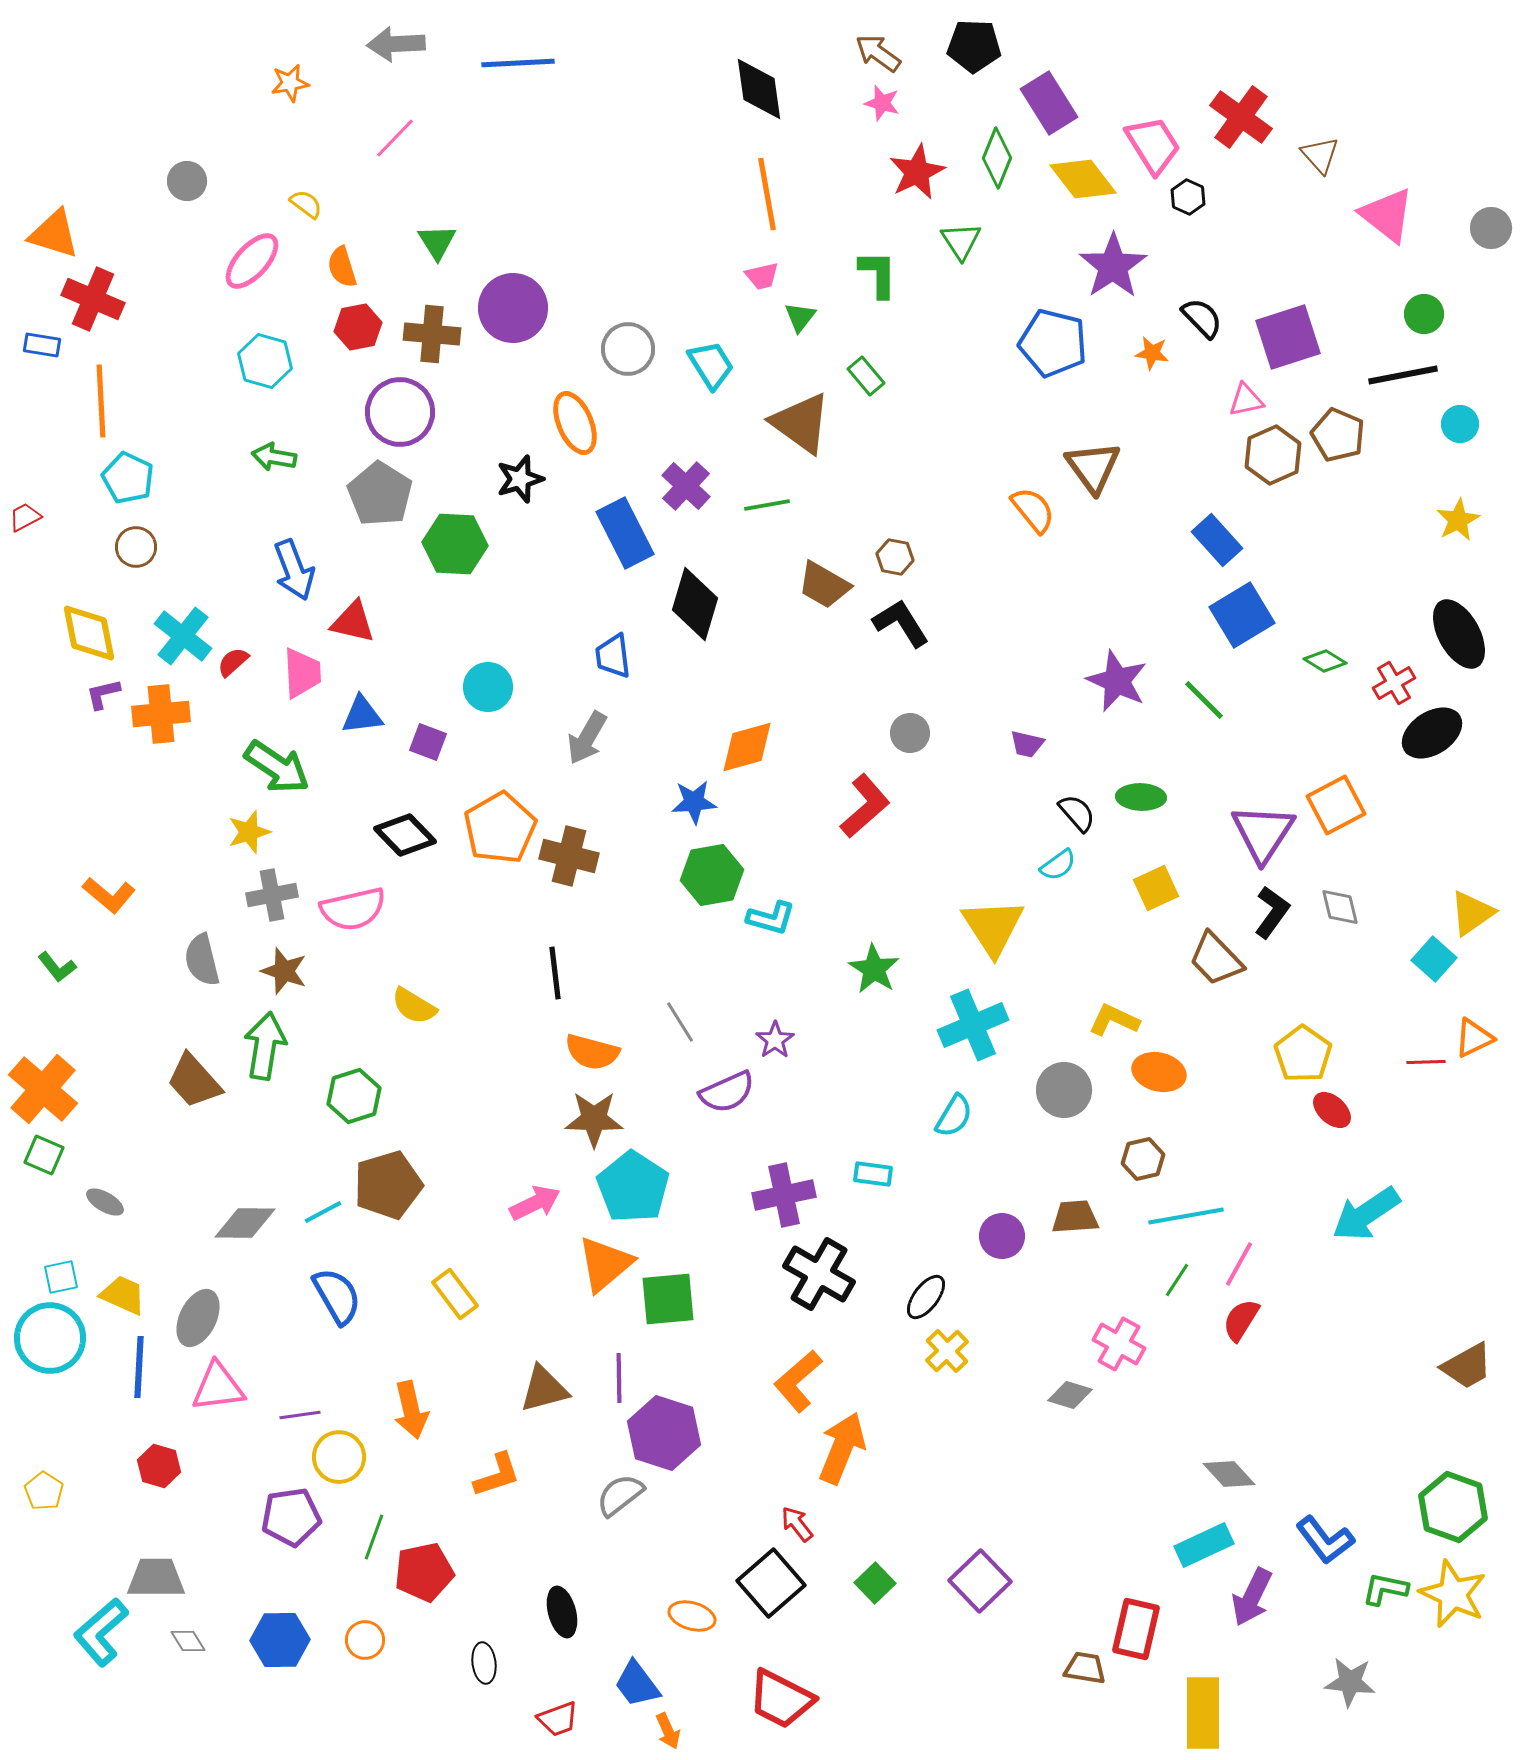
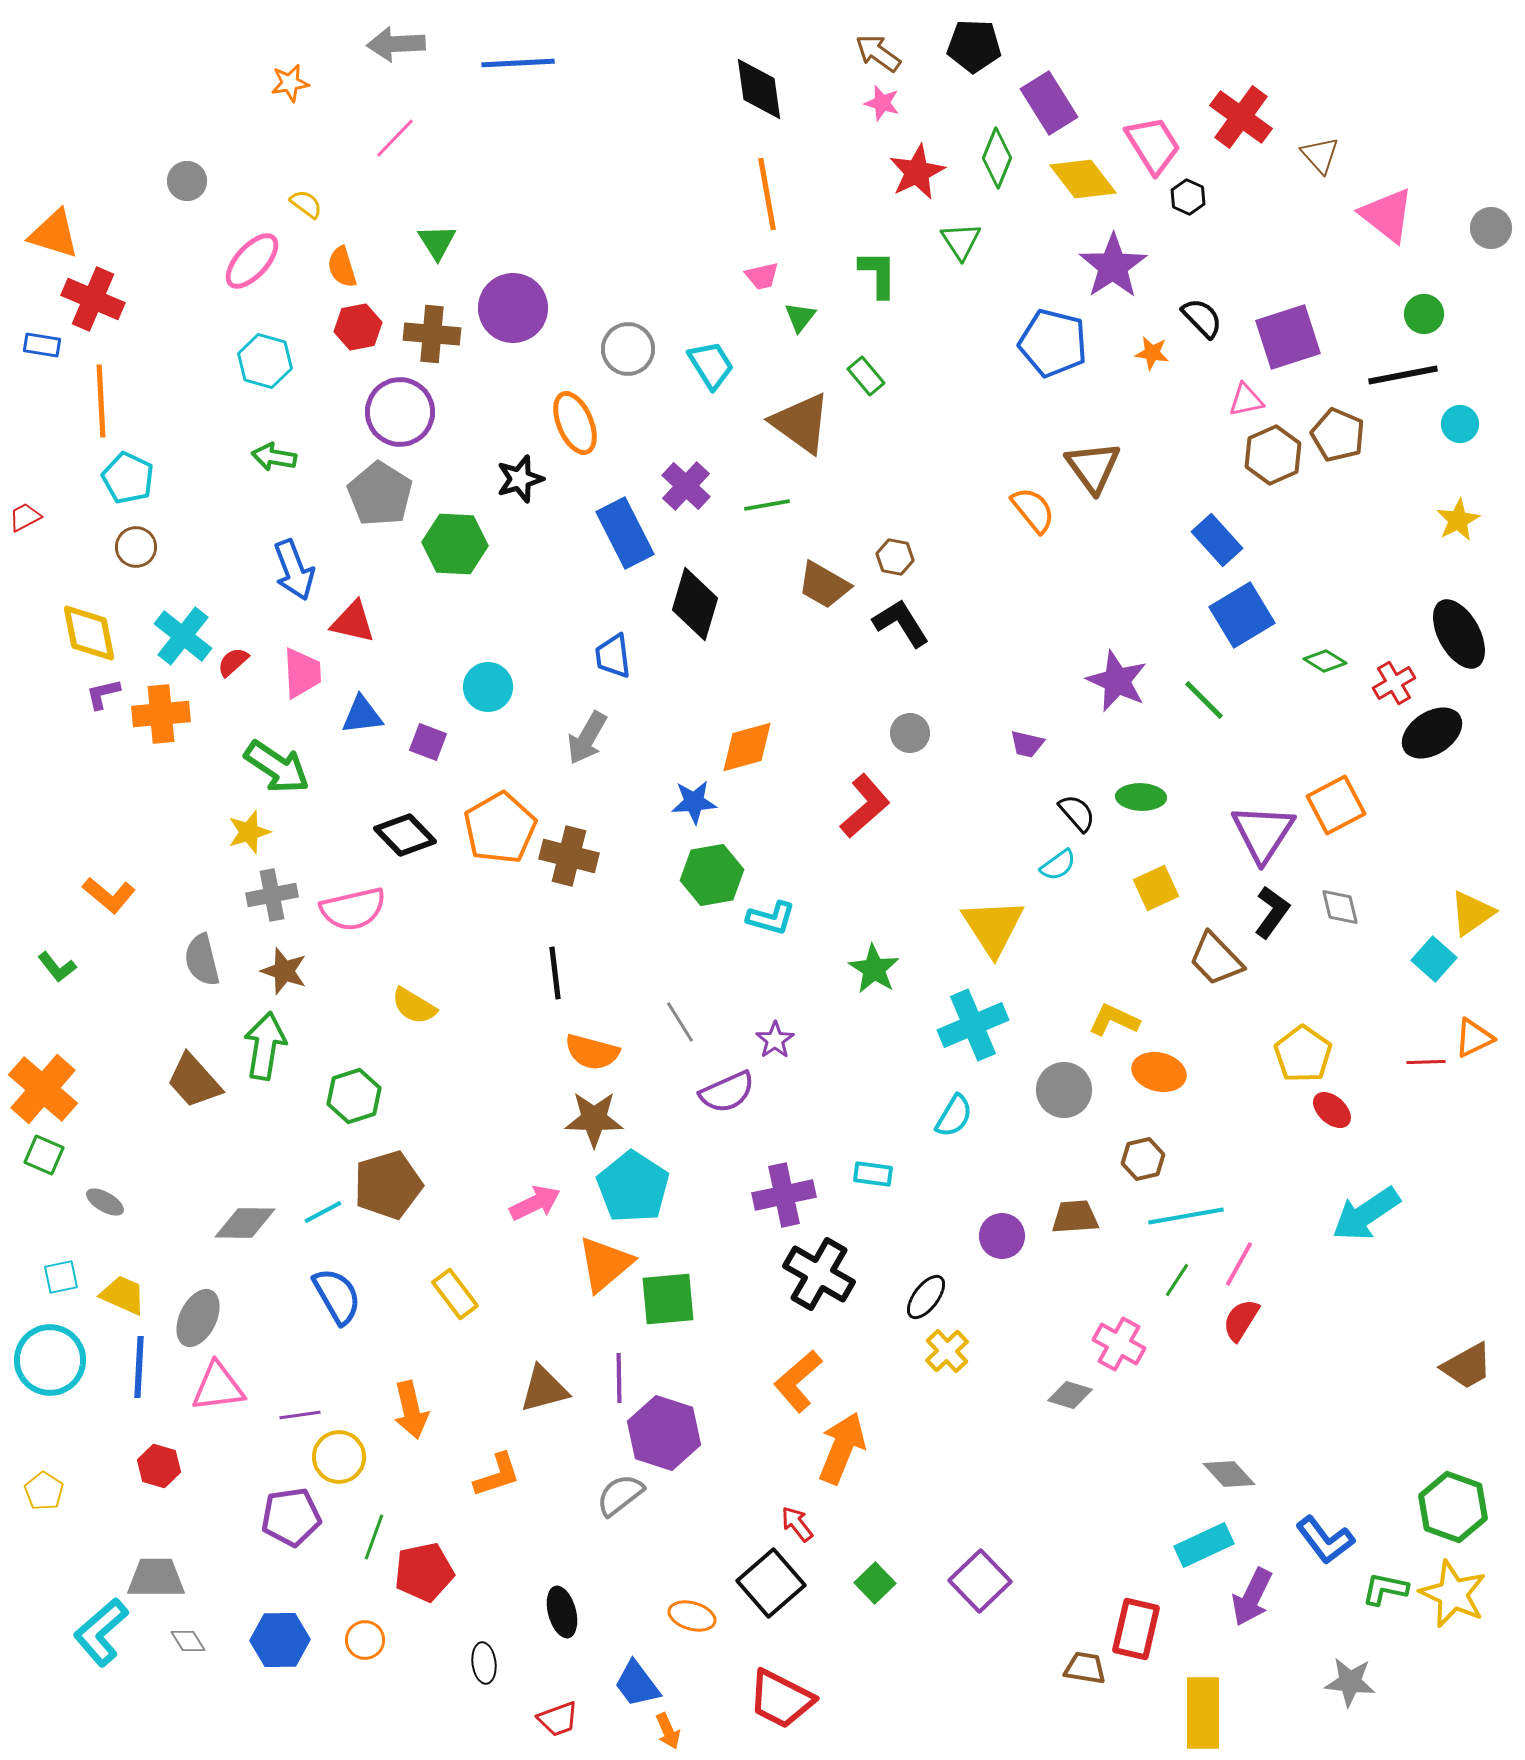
cyan circle at (50, 1338): moved 22 px down
